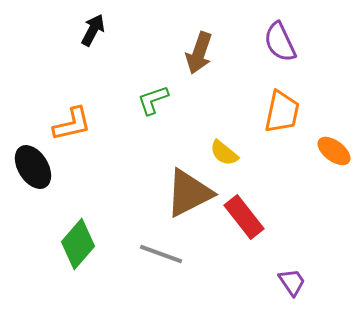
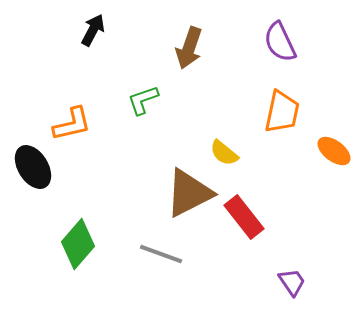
brown arrow: moved 10 px left, 5 px up
green L-shape: moved 10 px left
